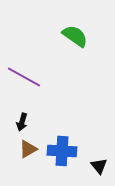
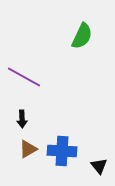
green semicircle: moved 7 px right; rotated 80 degrees clockwise
black arrow: moved 3 px up; rotated 18 degrees counterclockwise
